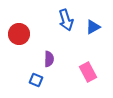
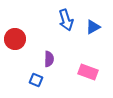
red circle: moved 4 px left, 5 px down
pink rectangle: rotated 42 degrees counterclockwise
